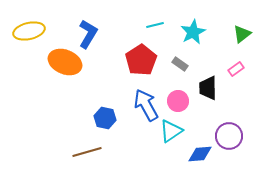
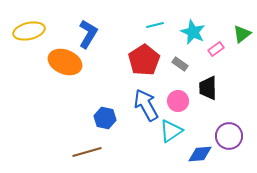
cyan star: rotated 20 degrees counterclockwise
red pentagon: moved 3 px right
pink rectangle: moved 20 px left, 20 px up
